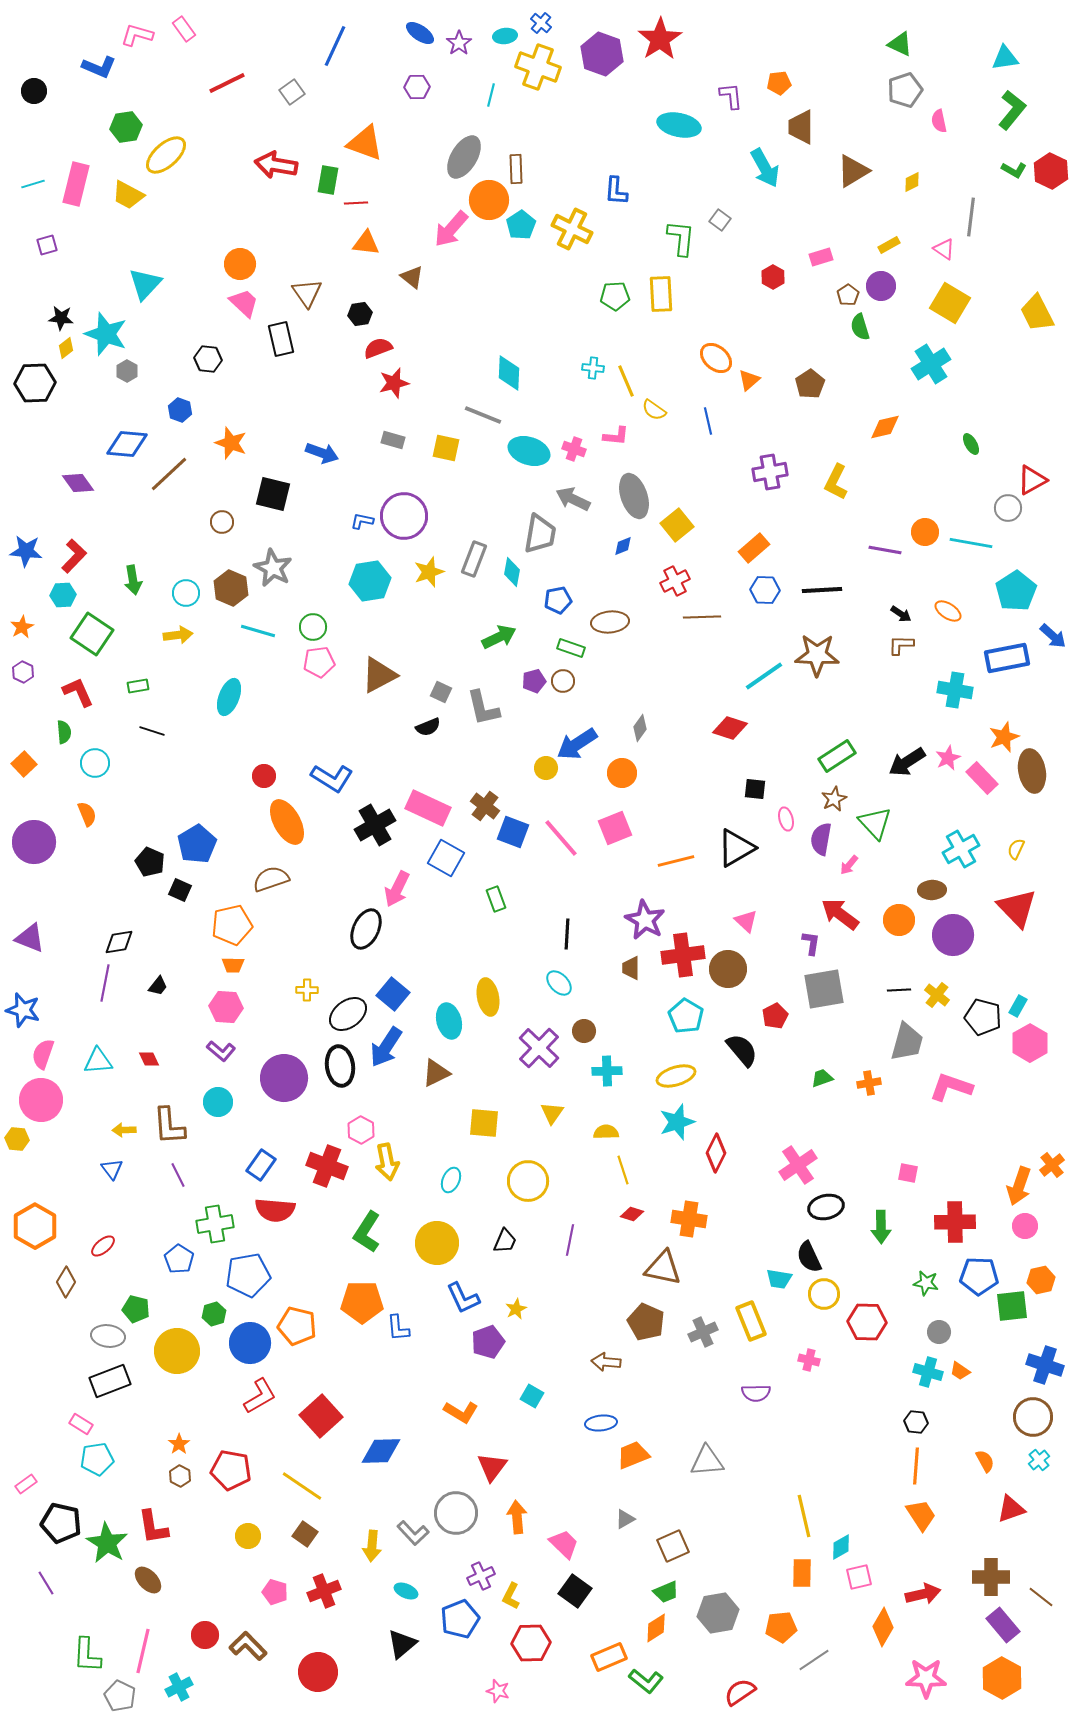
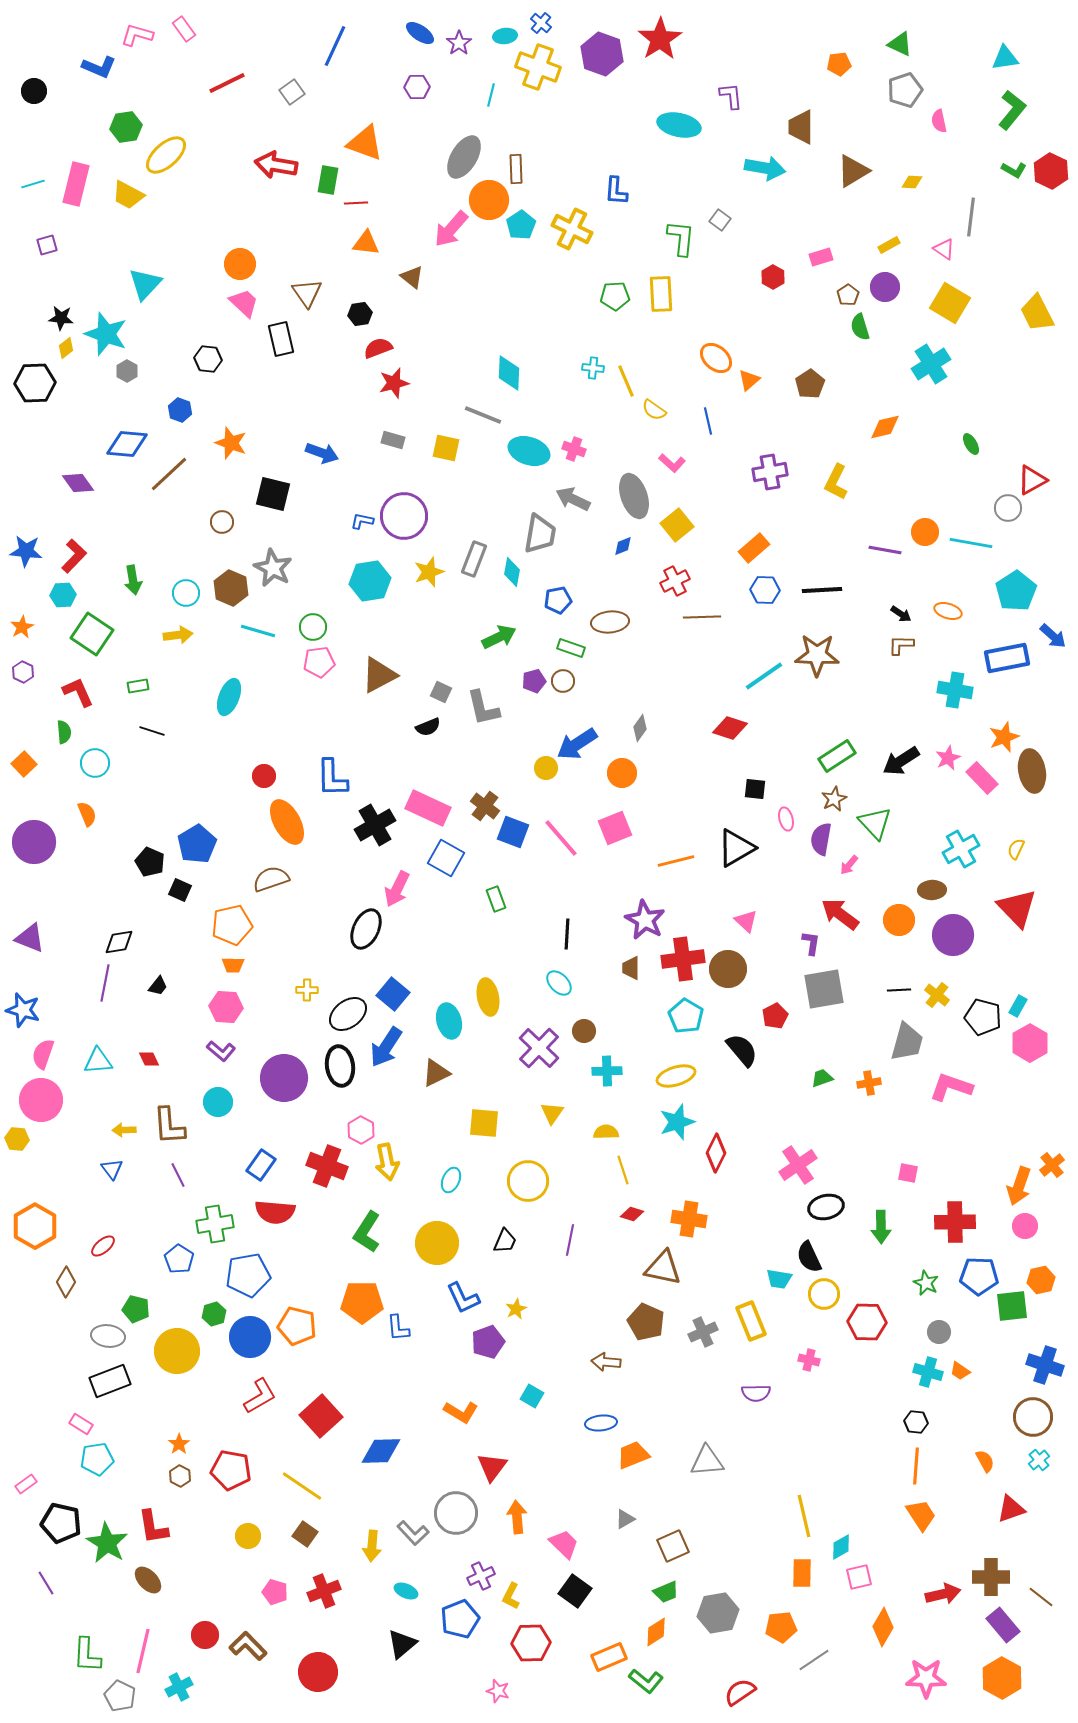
orange pentagon at (779, 83): moved 60 px right, 19 px up
cyan arrow at (765, 168): rotated 51 degrees counterclockwise
yellow diamond at (912, 182): rotated 30 degrees clockwise
purple circle at (881, 286): moved 4 px right, 1 px down
pink L-shape at (616, 436): moved 56 px right, 27 px down; rotated 36 degrees clockwise
orange ellipse at (948, 611): rotated 16 degrees counterclockwise
black arrow at (907, 762): moved 6 px left, 1 px up
blue L-shape at (332, 778): rotated 57 degrees clockwise
red cross at (683, 955): moved 4 px down
red semicircle at (275, 1210): moved 2 px down
green star at (926, 1283): rotated 15 degrees clockwise
blue circle at (250, 1343): moved 6 px up
red arrow at (923, 1594): moved 20 px right
orange diamond at (656, 1628): moved 4 px down
